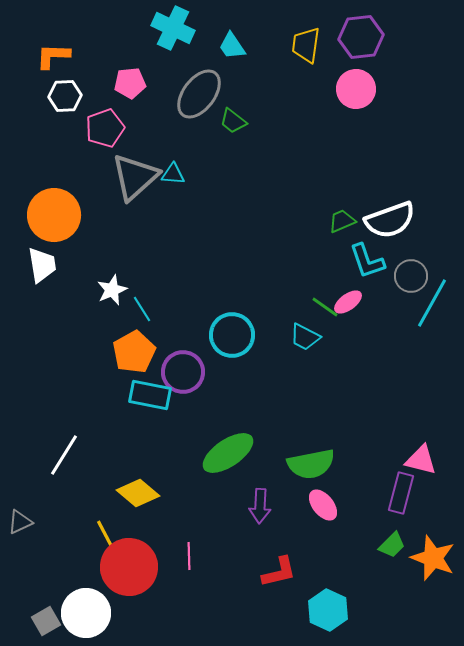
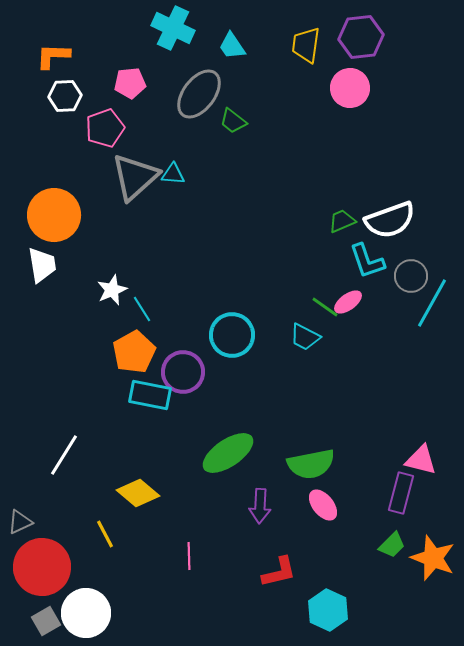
pink circle at (356, 89): moved 6 px left, 1 px up
red circle at (129, 567): moved 87 px left
